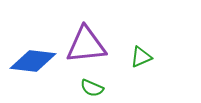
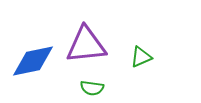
blue diamond: rotated 18 degrees counterclockwise
green semicircle: rotated 15 degrees counterclockwise
